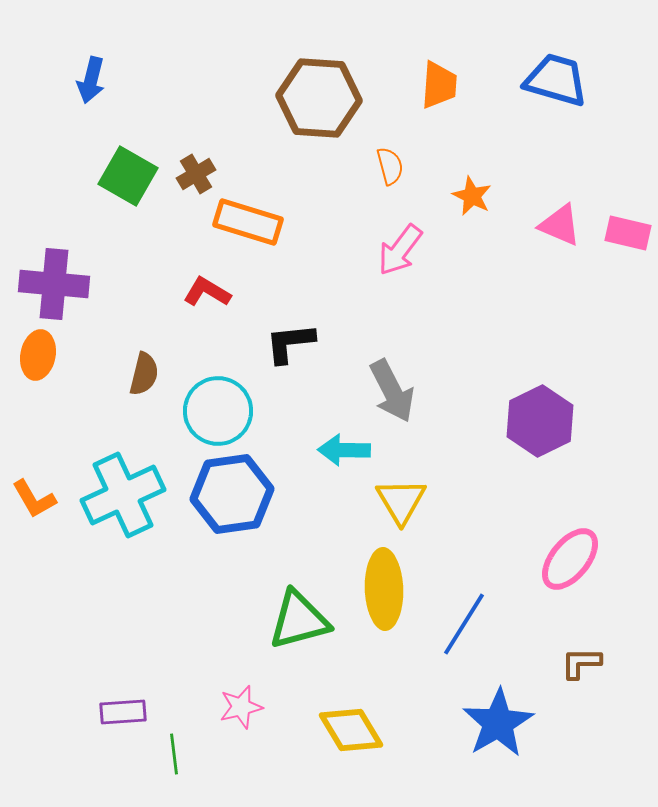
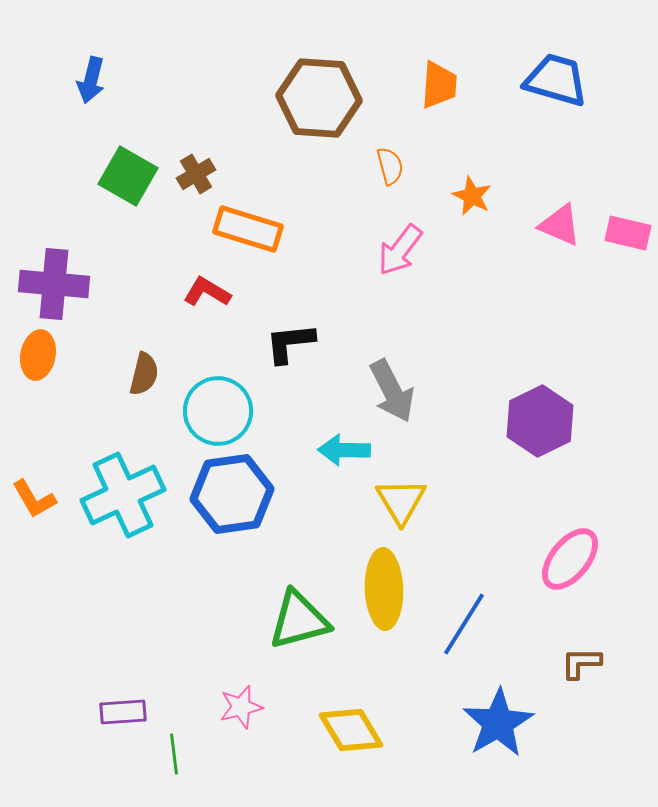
orange rectangle: moved 7 px down
